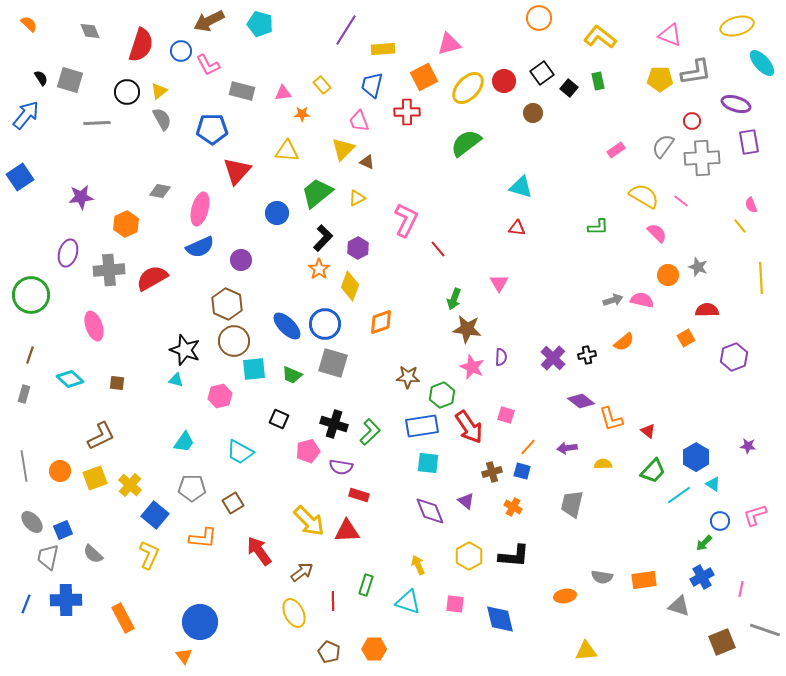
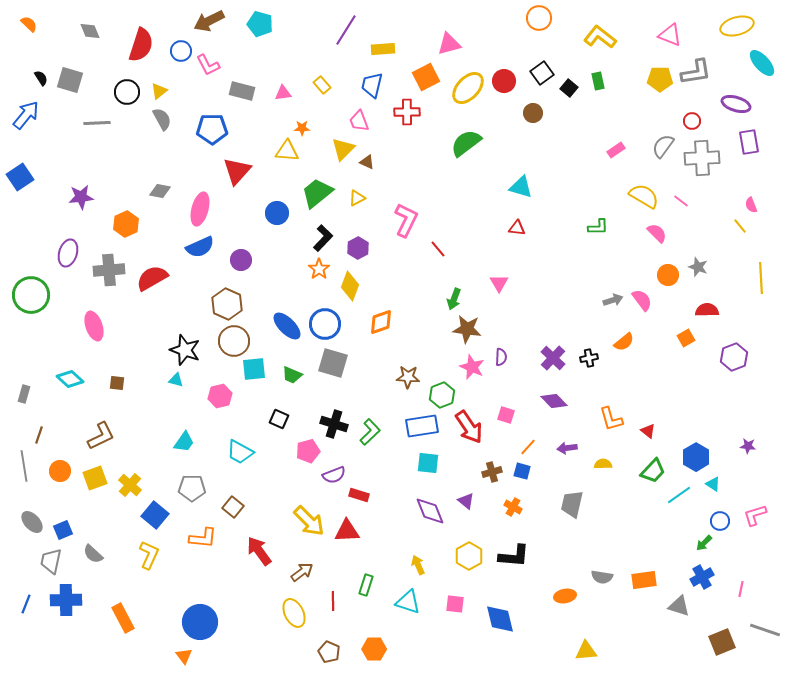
orange square at (424, 77): moved 2 px right
orange star at (302, 114): moved 14 px down
pink semicircle at (642, 300): rotated 40 degrees clockwise
brown line at (30, 355): moved 9 px right, 80 px down
black cross at (587, 355): moved 2 px right, 3 px down
purple diamond at (581, 401): moved 27 px left; rotated 8 degrees clockwise
purple semicircle at (341, 467): moved 7 px left, 8 px down; rotated 30 degrees counterclockwise
brown square at (233, 503): moved 4 px down; rotated 20 degrees counterclockwise
gray trapezoid at (48, 557): moved 3 px right, 4 px down
